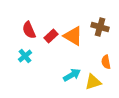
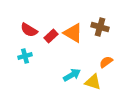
red semicircle: rotated 36 degrees counterclockwise
orange triangle: moved 3 px up
cyan cross: rotated 24 degrees clockwise
orange semicircle: rotated 64 degrees clockwise
yellow triangle: rotated 36 degrees clockwise
